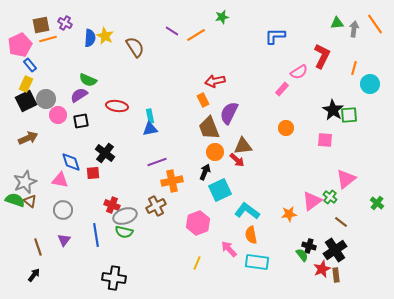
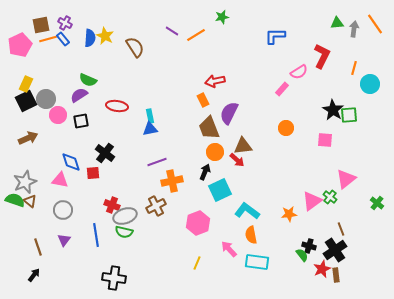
blue rectangle at (30, 65): moved 33 px right, 26 px up
brown line at (341, 222): moved 7 px down; rotated 32 degrees clockwise
